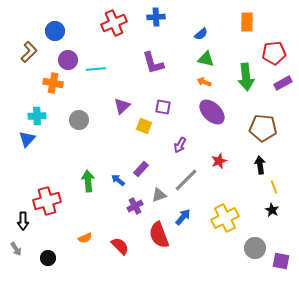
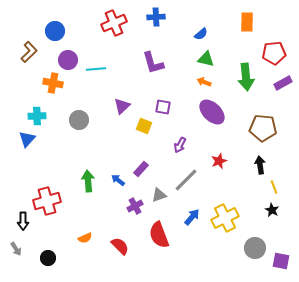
blue arrow at (183, 217): moved 9 px right
